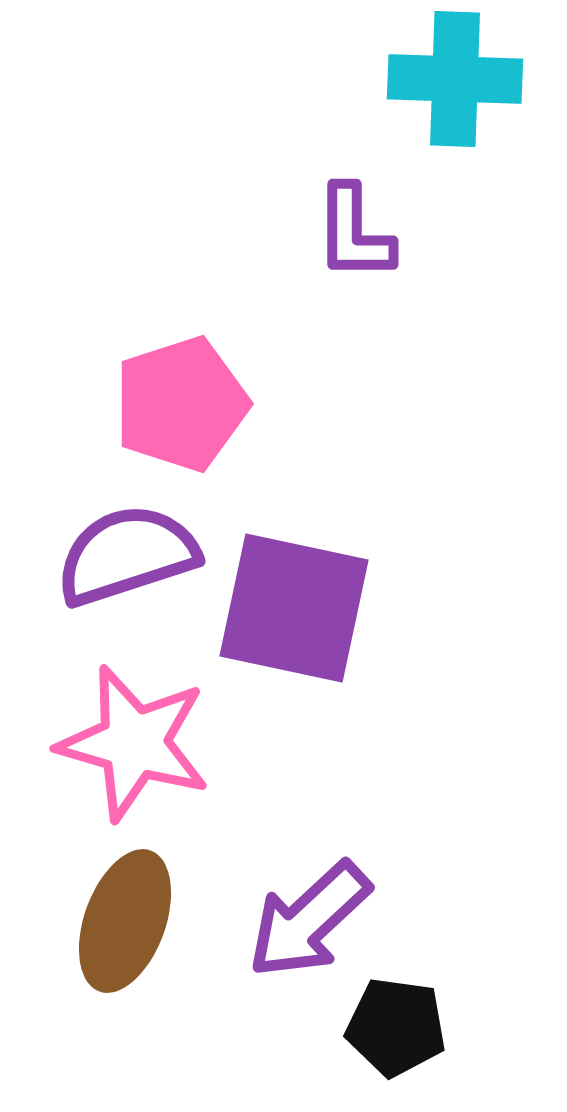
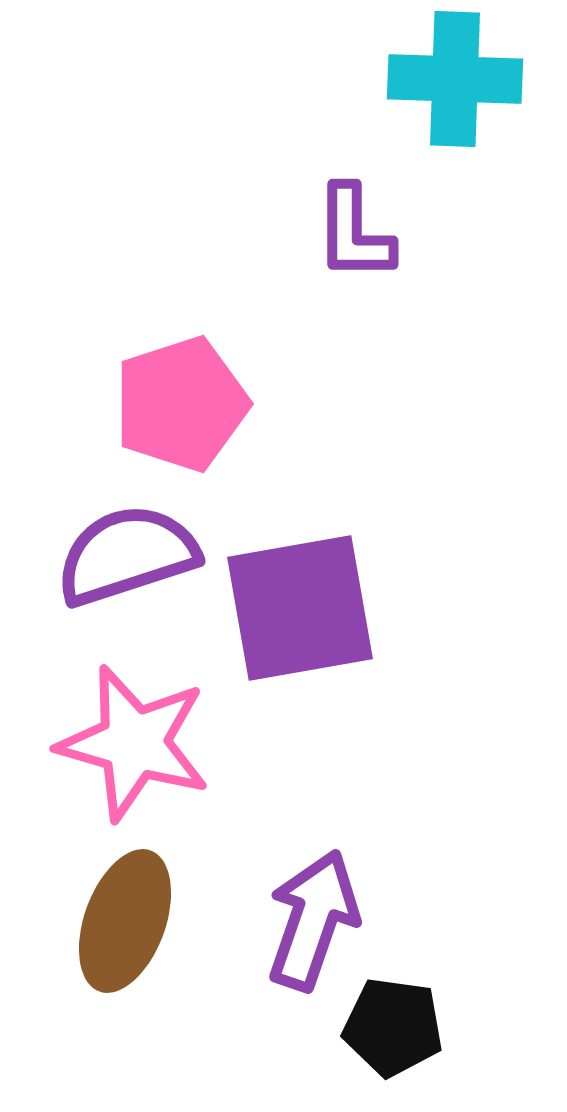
purple square: moved 6 px right; rotated 22 degrees counterclockwise
purple arrow: moved 4 px right; rotated 152 degrees clockwise
black pentagon: moved 3 px left
